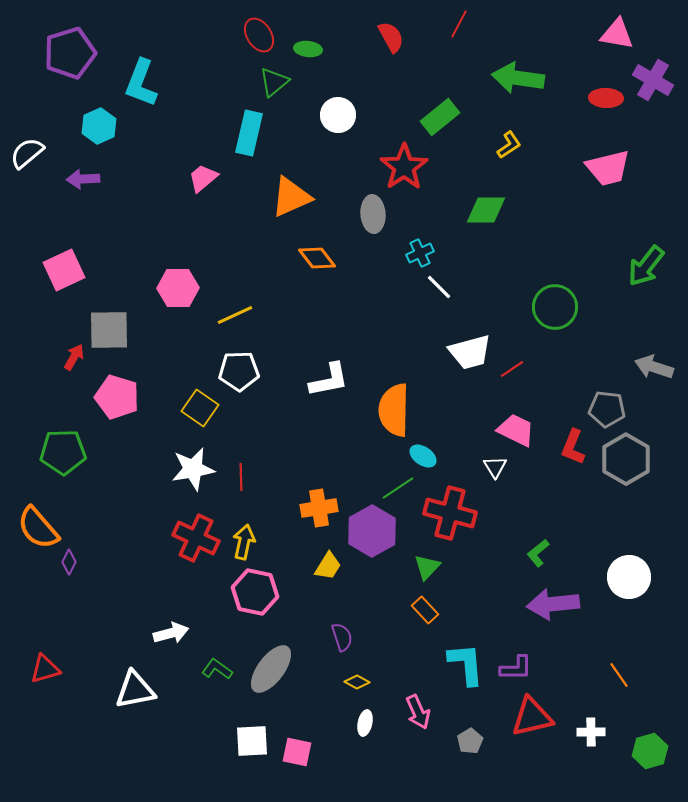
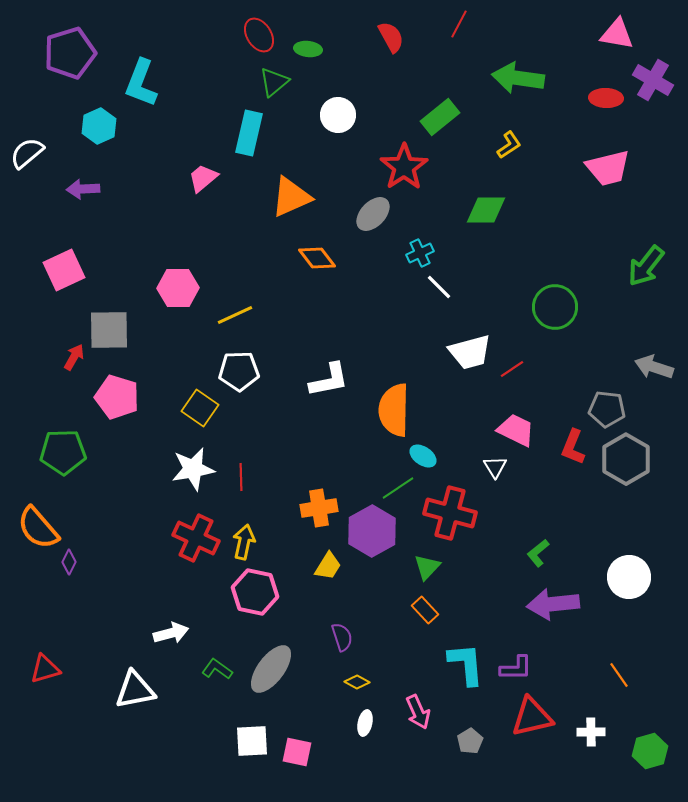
purple arrow at (83, 179): moved 10 px down
gray ellipse at (373, 214): rotated 48 degrees clockwise
